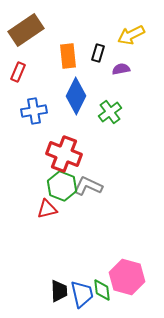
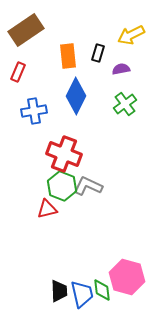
green cross: moved 15 px right, 8 px up
